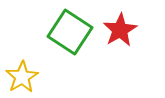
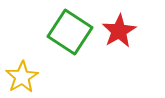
red star: moved 1 px left, 1 px down
